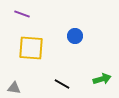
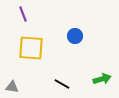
purple line: moved 1 px right; rotated 49 degrees clockwise
gray triangle: moved 2 px left, 1 px up
